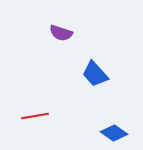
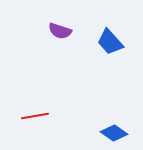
purple semicircle: moved 1 px left, 2 px up
blue trapezoid: moved 15 px right, 32 px up
